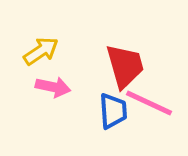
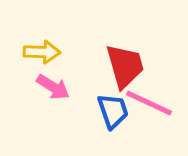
yellow arrow: moved 1 px right, 1 px down; rotated 36 degrees clockwise
pink arrow: rotated 20 degrees clockwise
blue trapezoid: rotated 15 degrees counterclockwise
